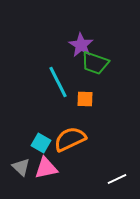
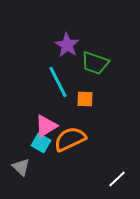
purple star: moved 14 px left
pink triangle: moved 42 px up; rotated 20 degrees counterclockwise
white line: rotated 18 degrees counterclockwise
